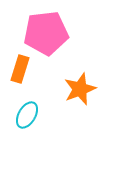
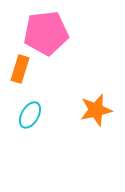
orange star: moved 16 px right, 21 px down; rotated 8 degrees clockwise
cyan ellipse: moved 3 px right
